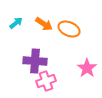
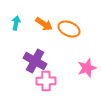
cyan arrow: rotated 40 degrees counterclockwise
purple cross: rotated 25 degrees clockwise
pink star: rotated 18 degrees clockwise
pink cross: rotated 18 degrees clockwise
